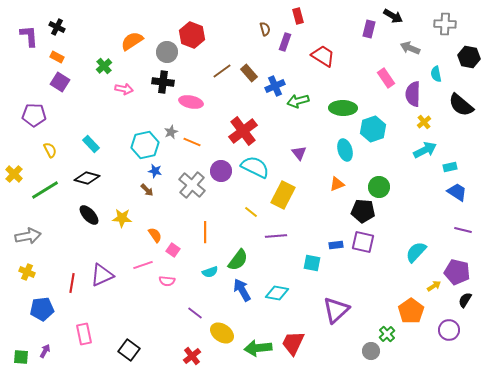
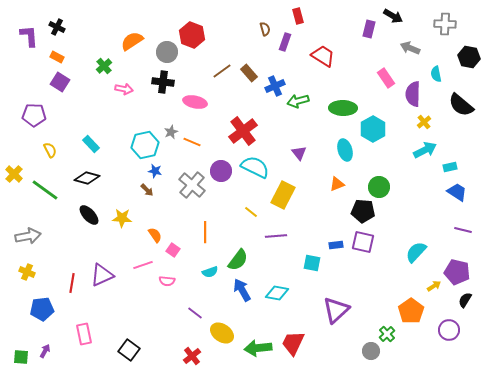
pink ellipse at (191, 102): moved 4 px right
cyan hexagon at (373, 129): rotated 10 degrees counterclockwise
green line at (45, 190): rotated 68 degrees clockwise
